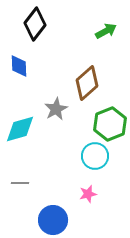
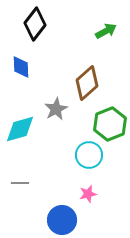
blue diamond: moved 2 px right, 1 px down
cyan circle: moved 6 px left, 1 px up
blue circle: moved 9 px right
